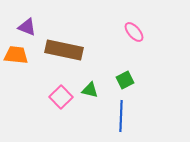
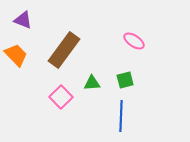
purple triangle: moved 4 px left, 7 px up
pink ellipse: moved 9 px down; rotated 15 degrees counterclockwise
brown rectangle: rotated 66 degrees counterclockwise
orange trapezoid: rotated 40 degrees clockwise
green square: rotated 12 degrees clockwise
green triangle: moved 2 px right, 7 px up; rotated 18 degrees counterclockwise
